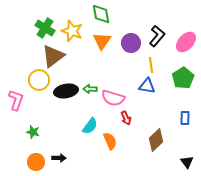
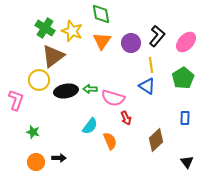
blue triangle: rotated 24 degrees clockwise
